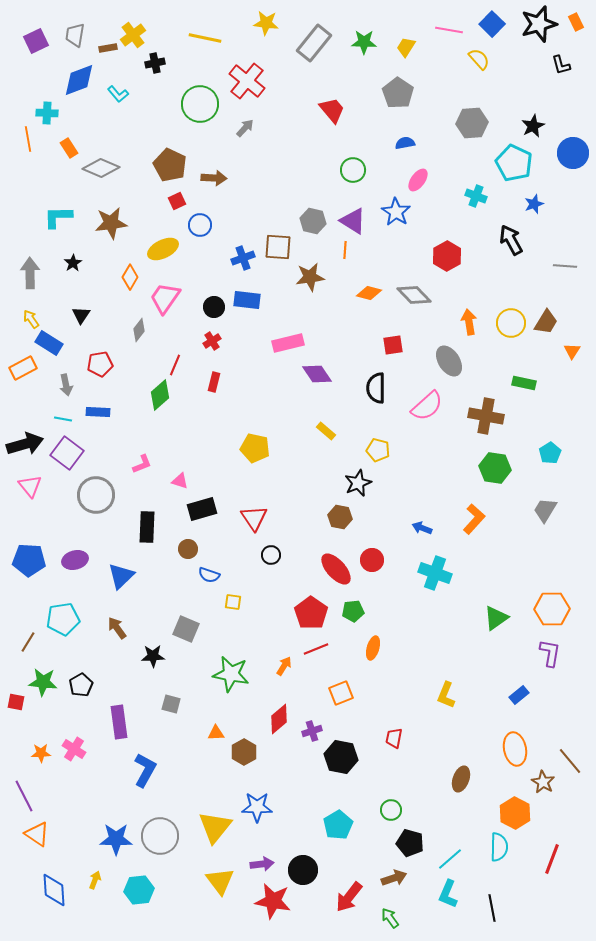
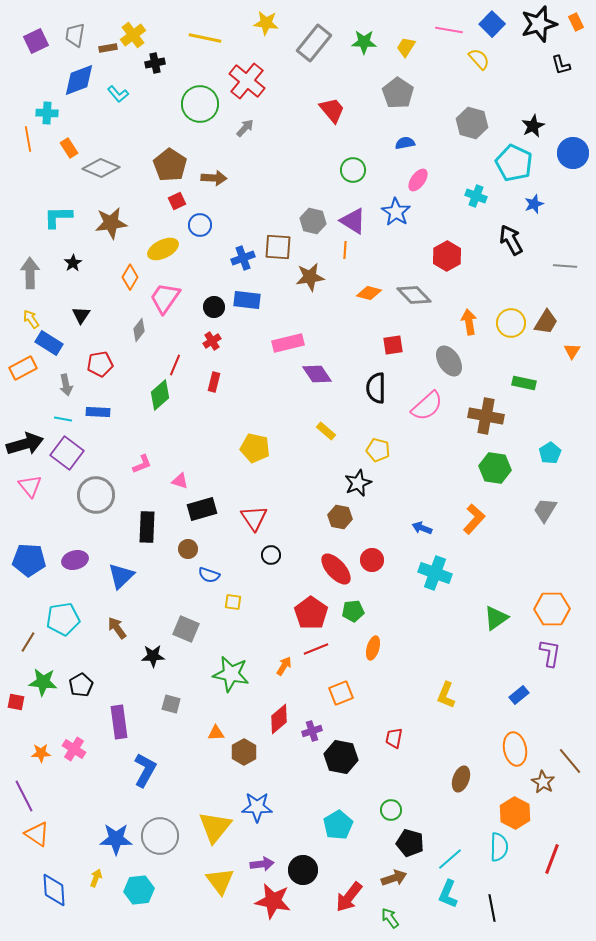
gray hexagon at (472, 123): rotated 20 degrees clockwise
brown pentagon at (170, 165): rotated 8 degrees clockwise
yellow arrow at (95, 880): moved 1 px right, 2 px up
